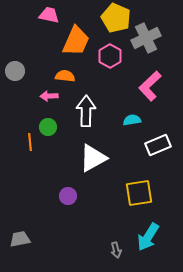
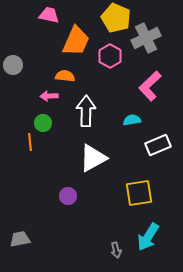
gray circle: moved 2 px left, 6 px up
green circle: moved 5 px left, 4 px up
